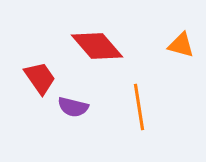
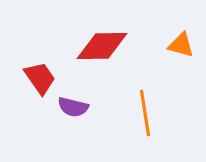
red diamond: moved 5 px right; rotated 50 degrees counterclockwise
orange line: moved 6 px right, 6 px down
